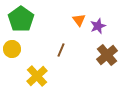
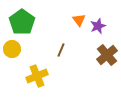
green pentagon: moved 1 px right, 3 px down
yellow cross: rotated 20 degrees clockwise
